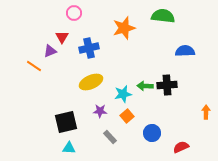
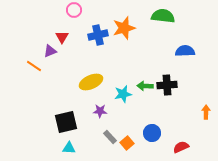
pink circle: moved 3 px up
blue cross: moved 9 px right, 13 px up
orange square: moved 27 px down
